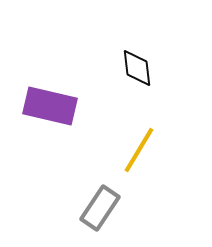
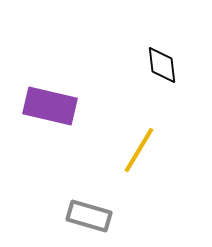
black diamond: moved 25 px right, 3 px up
gray rectangle: moved 11 px left, 8 px down; rotated 72 degrees clockwise
